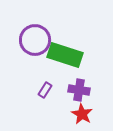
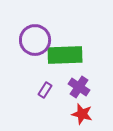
green rectangle: rotated 20 degrees counterclockwise
purple cross: moved 3 px up; rotated 25 degrees clockwise
red star: rotated 15 degrees counterclockwise
